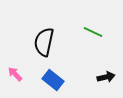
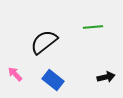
green line: moved 5 px up; rotated 30 degrees counterclockwise
black semicircle: rotated 40 degrees clockwise
